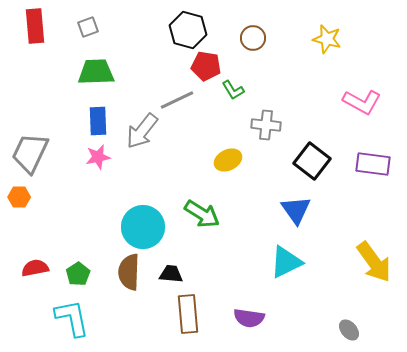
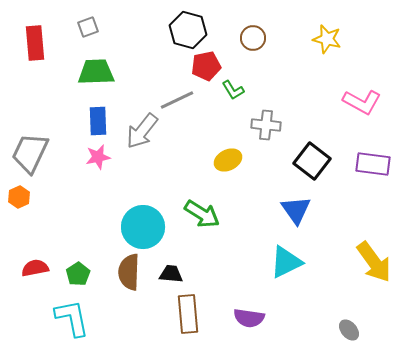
red rectangle: moved 17 px down
red pentagon: rotated 20 degrees counterclockwise
orange hexagon: rotated 25 degrees counterclockwise
